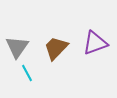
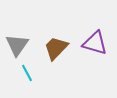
purple triangle: rotated 36 degrees clockwise
gray triangle: moved 2 px up
